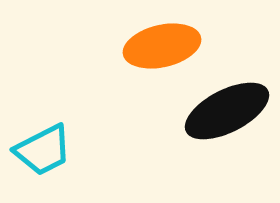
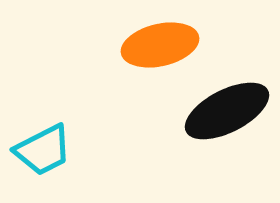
orange ellipse: moved 2 px left, 1 px up
